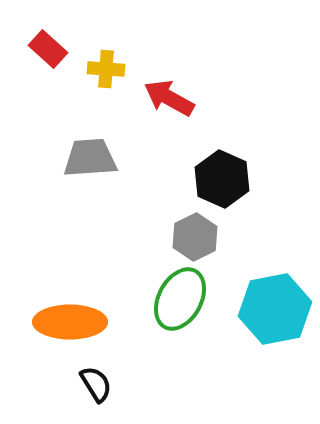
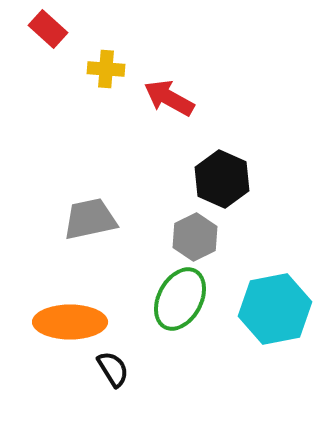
red rectangle: moved 20 px up
gray trapezoid: moved 61 px down; rotated 8 degrees counterclockwise
black semicircle: moved 17 px right, 15 px up
